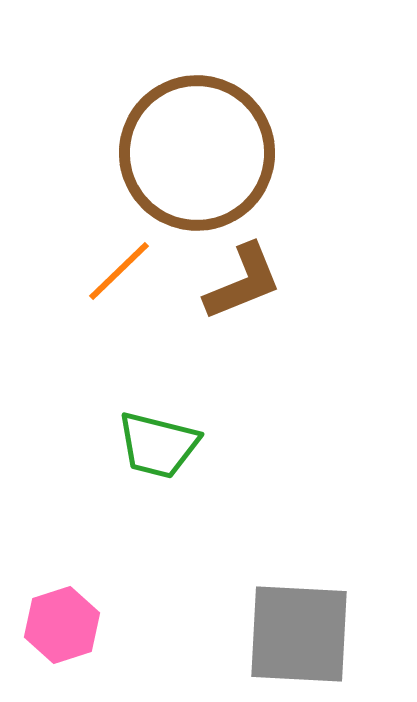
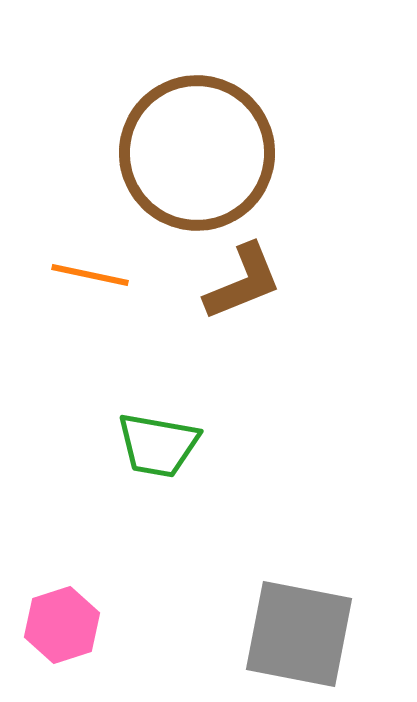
orange line: moved 29 px left, 4 px down; rotated 56 degrees clockwise
green trapezoid: rotated 4 degrees counterclockwise
gray square: rotated 8 degrees clockwise
